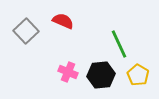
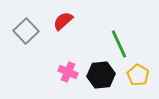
red semicircle: rotated 65 degrees counterclockwise
